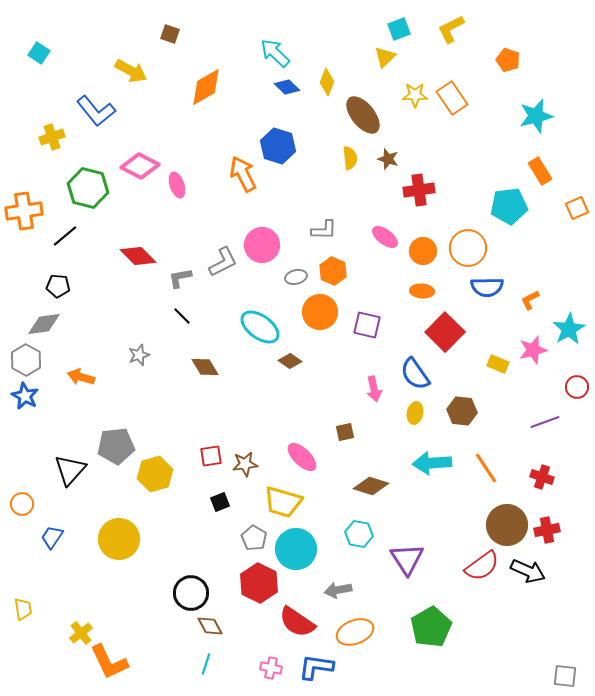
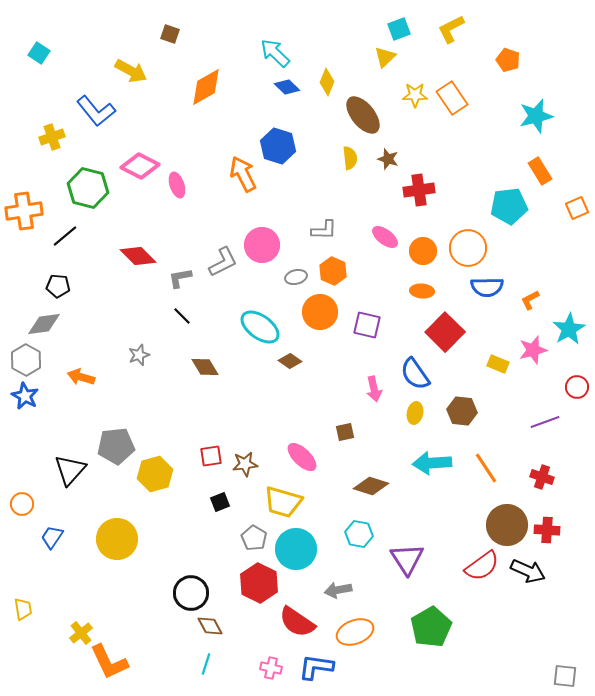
red cross at (547, 530): rotated 15 degrees clockwise
yellow circle at (119, 539): moved 2 px left
